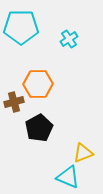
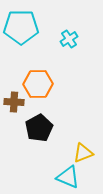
brown cross: rotated 18 degrees clockwise
